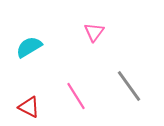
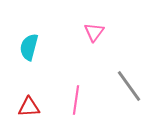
cyan semicircle: rotated 44 degrees counterclockwise
pink line: moved 4 px down; rotated 40 degrees clockwise
red triangle: rotated 30 degrees counterclockwise
